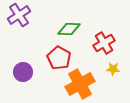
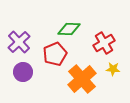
purple cross: moved 27 px down; rotated 10 degrees counterclockwise
red pentagon: moved 4 px left, 4 px up; rotated 20 degrees clockwise
orange cross: moved 2 px right, 5 px up; rotated 12 degrees counterclockwise
